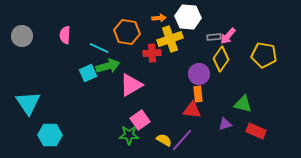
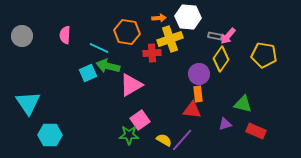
gray rectangle: moved 1 px right, 1 px up; rotated 16 degrees clockwise
green arrow: rotated 150 degrees counterclockwise
